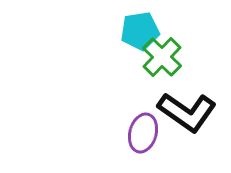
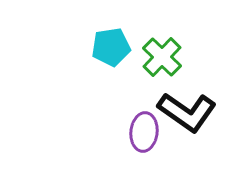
cyan pentagon: moved 29 px left, 16 px down
purple ellipse: moved 1 px right, 1 px up; rotated 9 degrees counterclockwise
